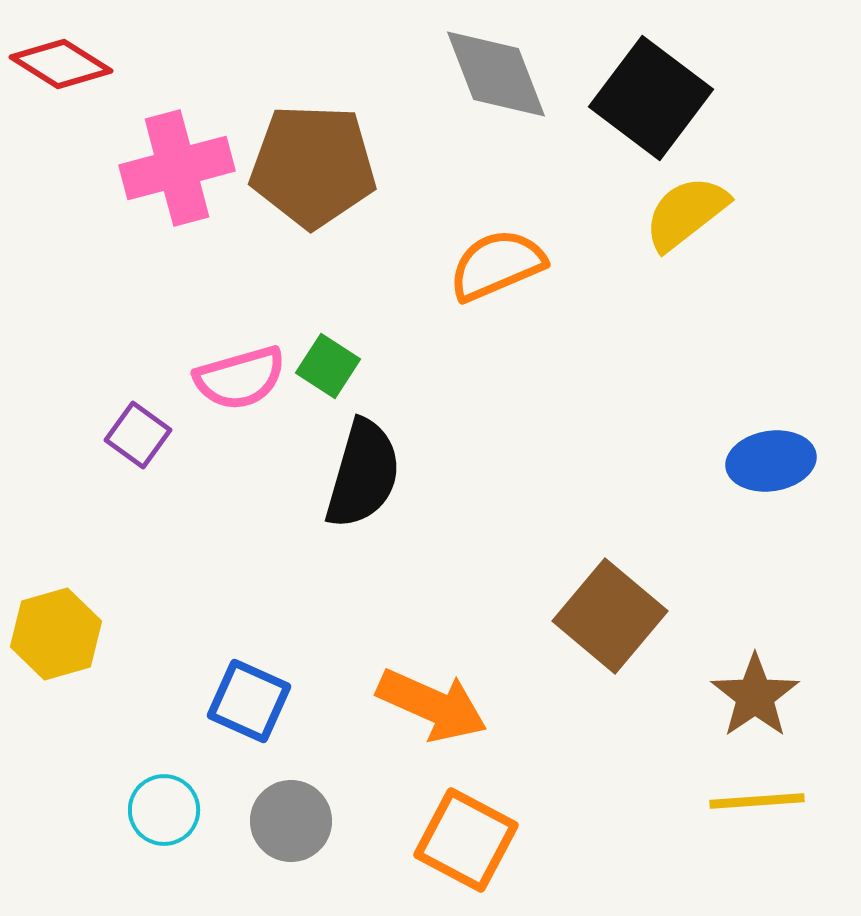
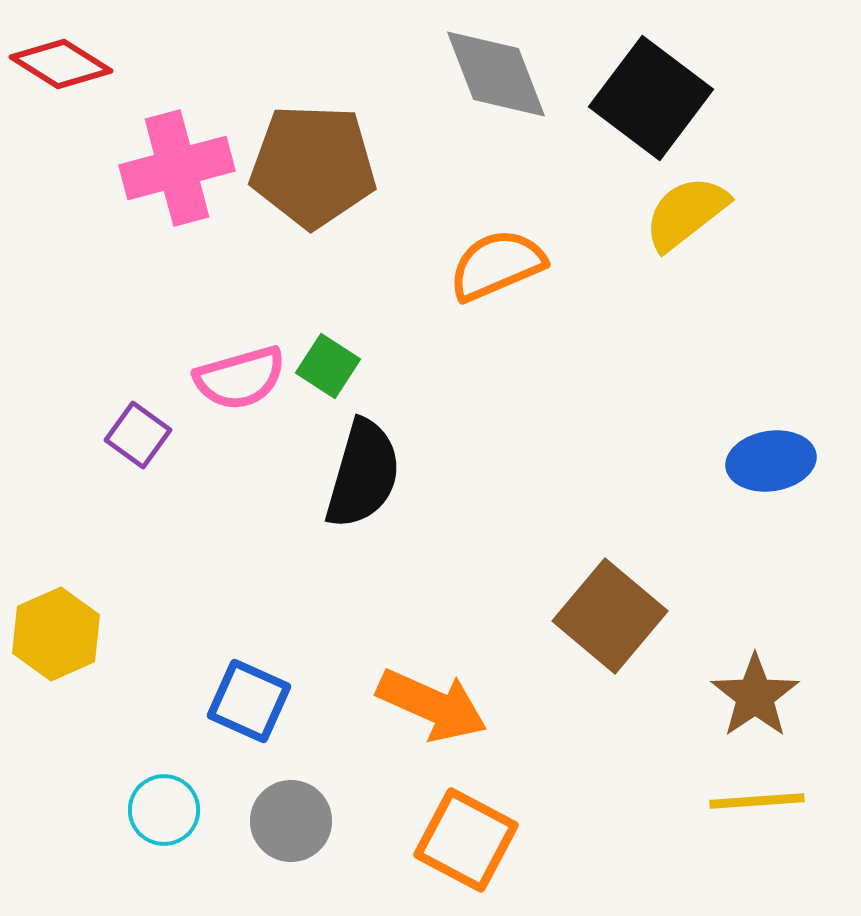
yellow hexagon: rotated 8 degrees counterclockwise
